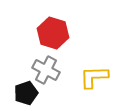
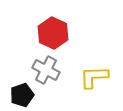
red hexagon: rotated 8 degrees clockwise
black pentagon: moved 4 px left, 2 px down
